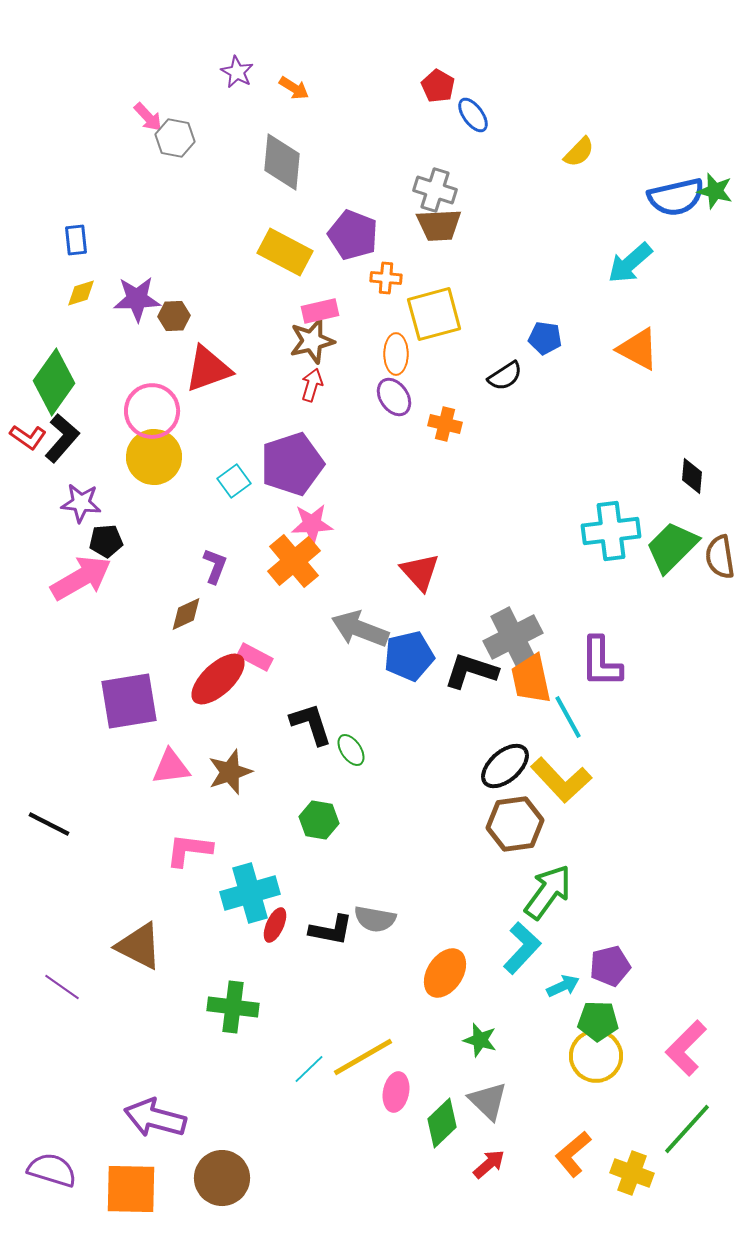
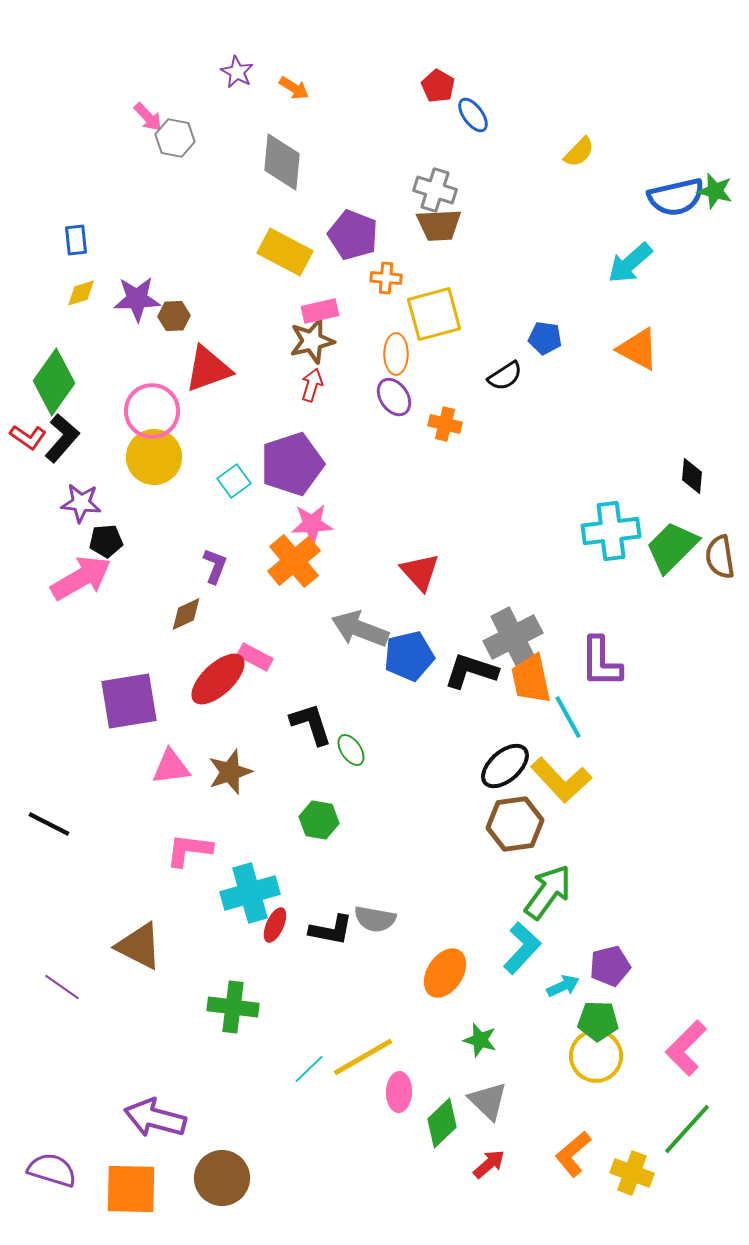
pink ellipse at (396, 1092): moved 3 px right; rotated 9 degrees counterclockwise
